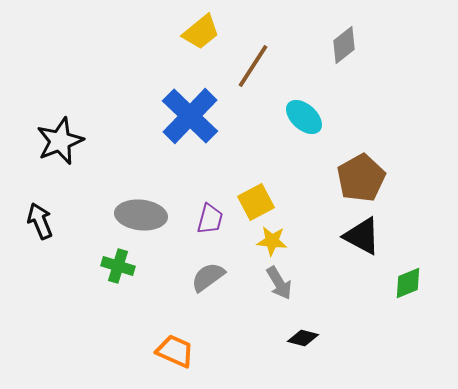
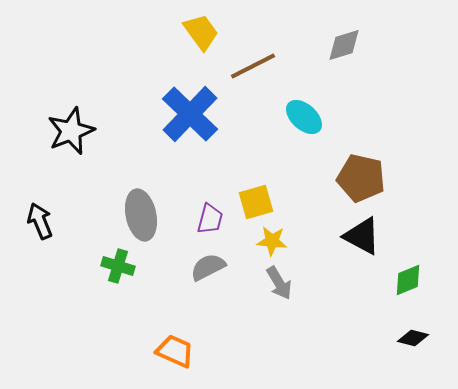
yellow trapezoid: rotated 87 degrees counterclockwise
gray diamond: rotated 21 degrees clockwise
brown line: rotated 30 degrees clockwise
blue cross: moved 2 px up
black star: moved 11 px right, 10 px up
brown pentagon: rotated 30 degrees counterclockwise
yellow square: rotated 12 degrees clockwise
gray ellipse: rotated 72 degrees clockwise
gray semicircle: moved 10 px up; rotated 9 degrees clockwise
green diamond: moved 3 px up
black diamond: moved 110 px right
